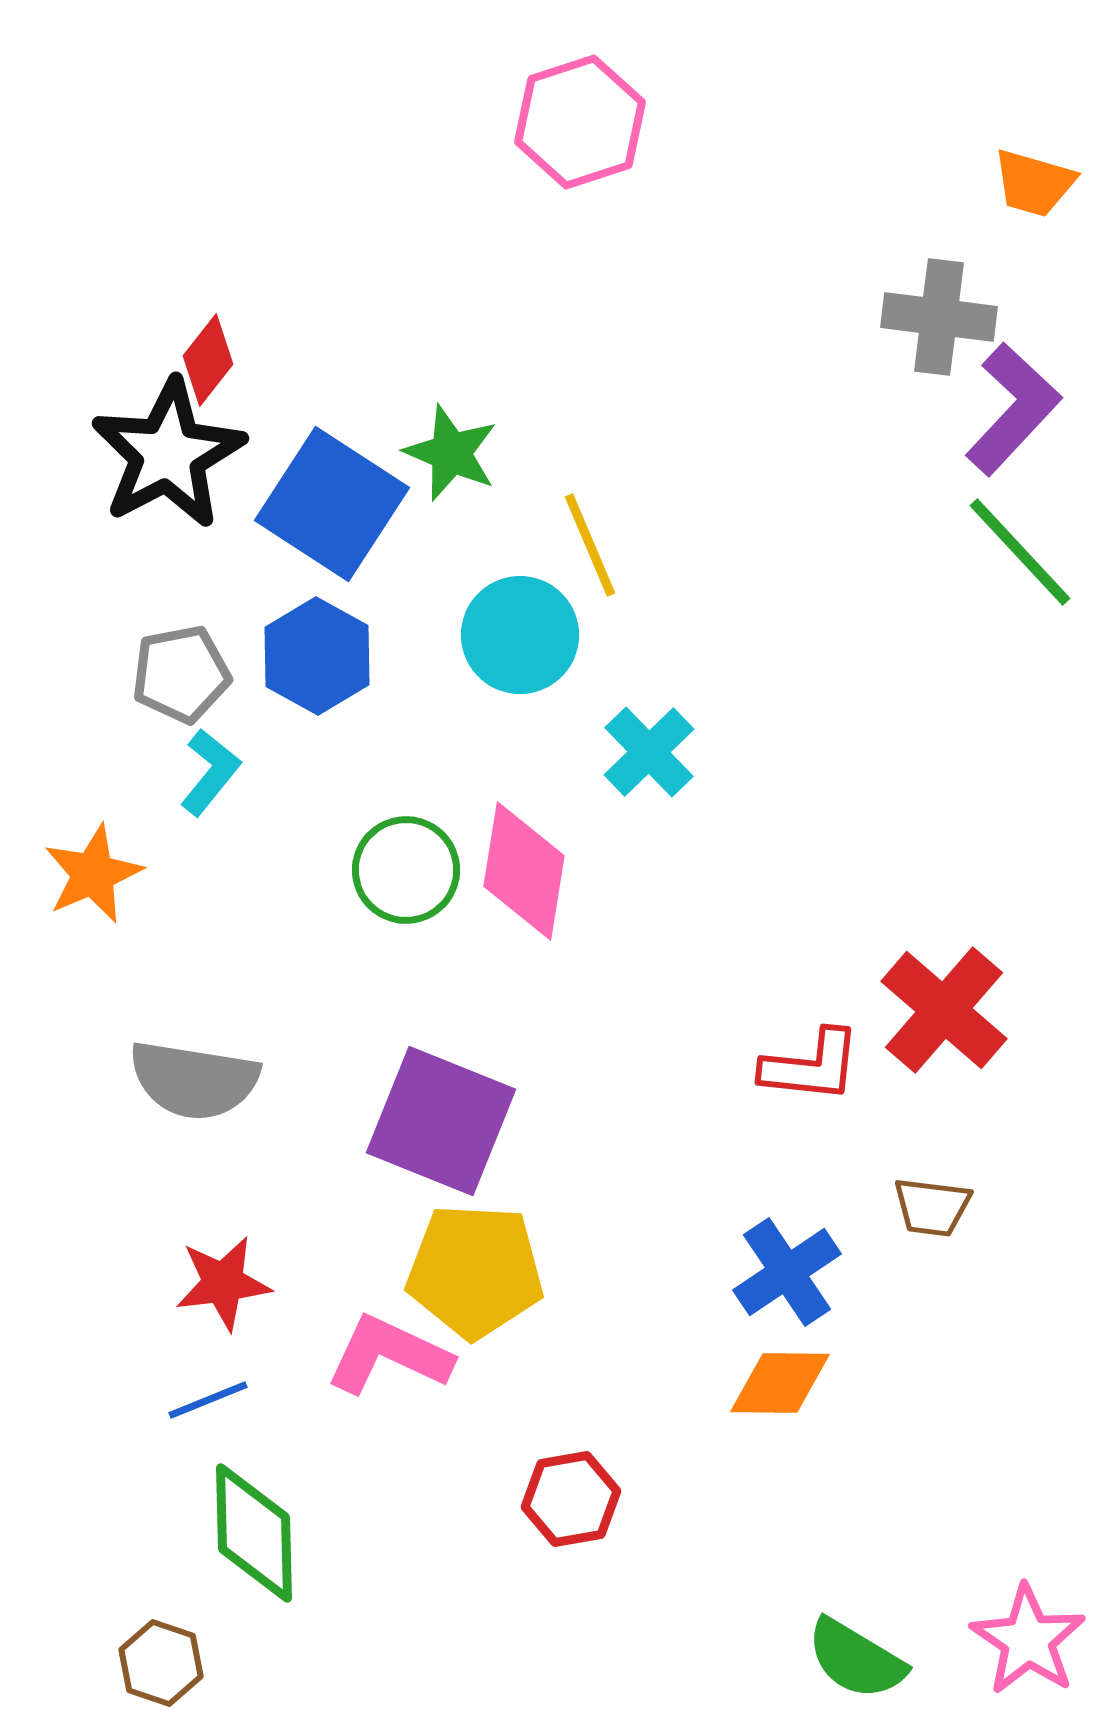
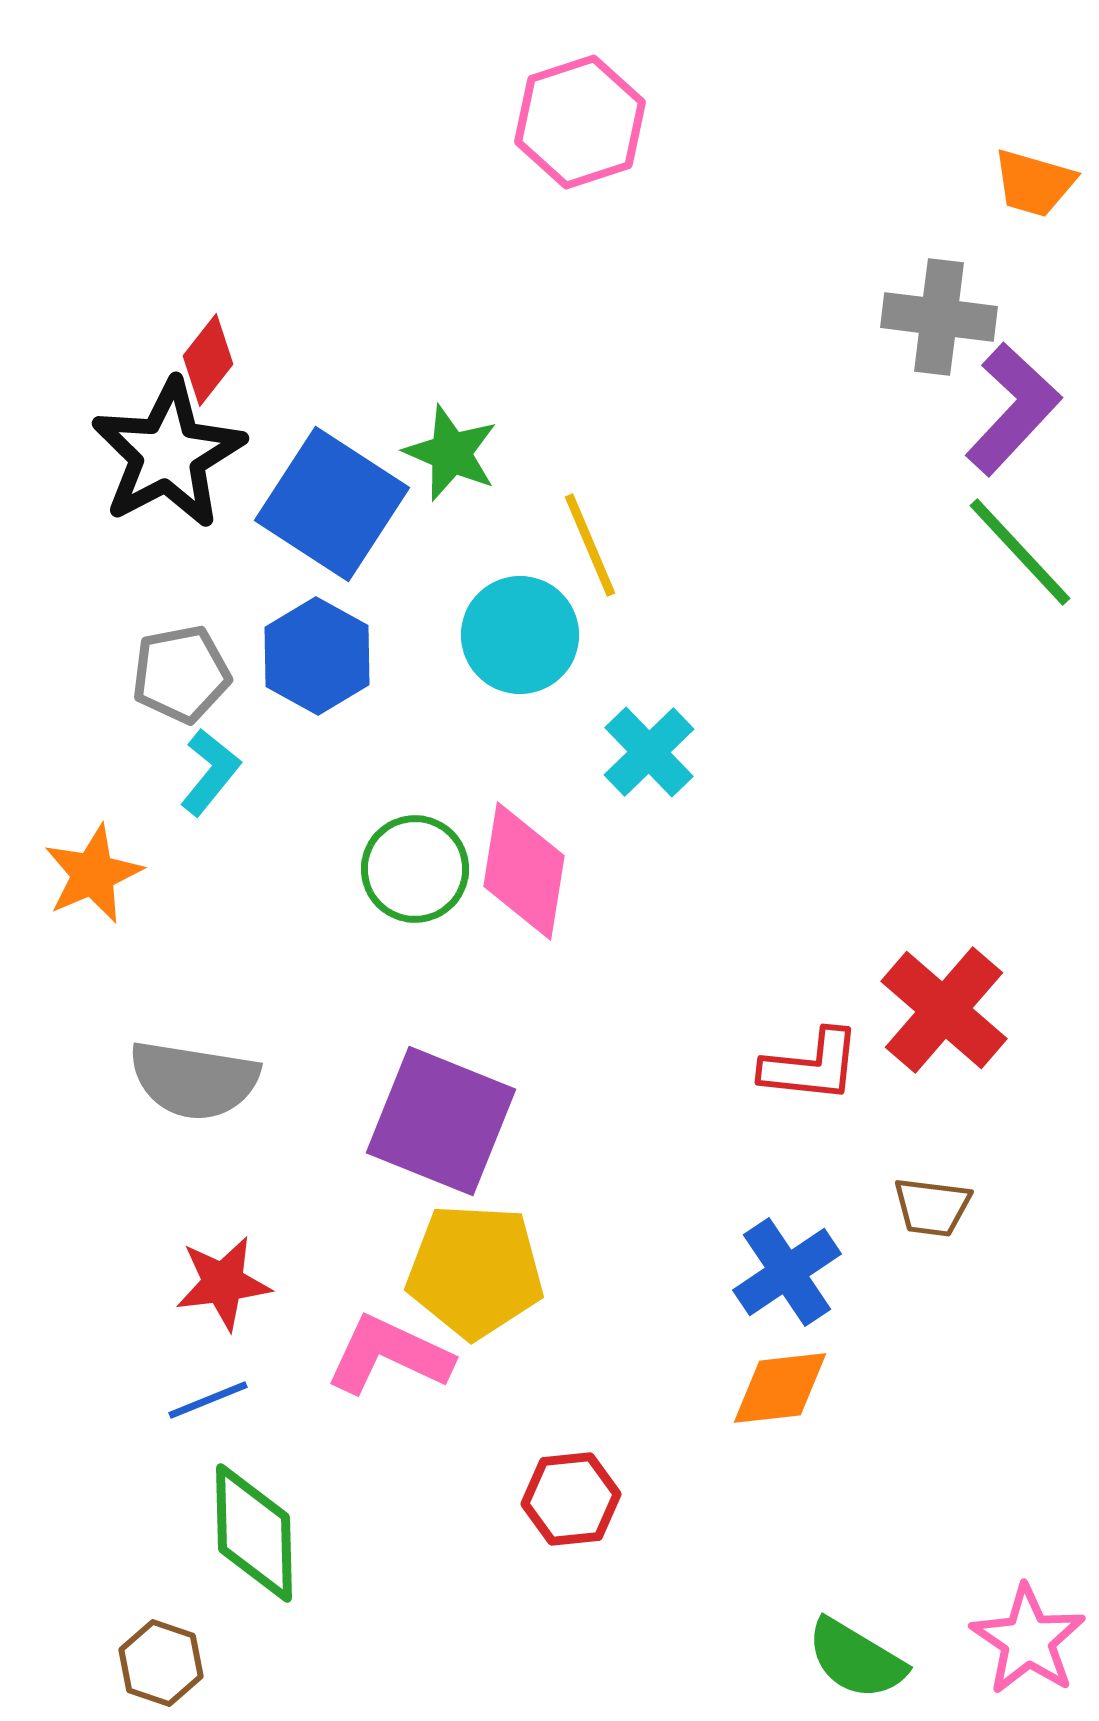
green circle: moved 9 px right, 1 px up
orange diamond: moved 5 px down; rotated 7 degrees counterclockwise
red hexagon: rotated 4 degrees clockwise
